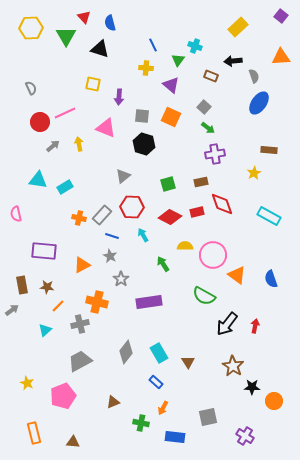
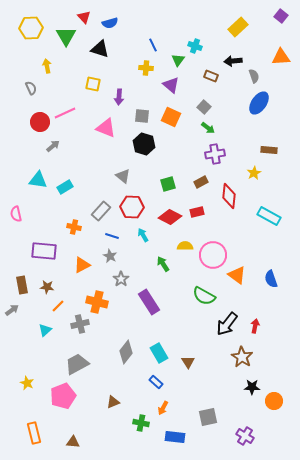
blue semicircle at (110, 23): rotated 91 degrees counterclockwise
yellow arrow at (79, 144): moved 32 px left, 78 px up
gray triangle at (123, 176): rotated 42 degrees counterclockwise
brown rectangle at (201, 182): rotated 16 degrees counterclockwise
red diamond at (222, 204): moved 7 px right, 8 px up; rotated 25 degrees clockwise
gray rectangle at (102, 215): moved 1 px left, 4 px up
orange cross at (79, 218): moved 5 px left, 9 px down
purple rectangle at (149, 302): rotated 65 degrees clockwise
gray trapezoid at (80, 361): moved 3 px left, 3 px down
brown star at (233, 366): moved 9 px right, 9 px up
